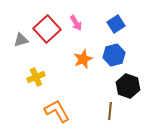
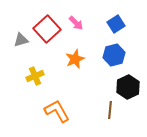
pink arrow: rotated 14 degrees counterclockwise
orange star: moved 8 px left
yellow cross: moved 1 px left, 1 px up
black hexagon: moved 1 px down; rotated 15 degrees clockwise
brown line: moved 1 px up
